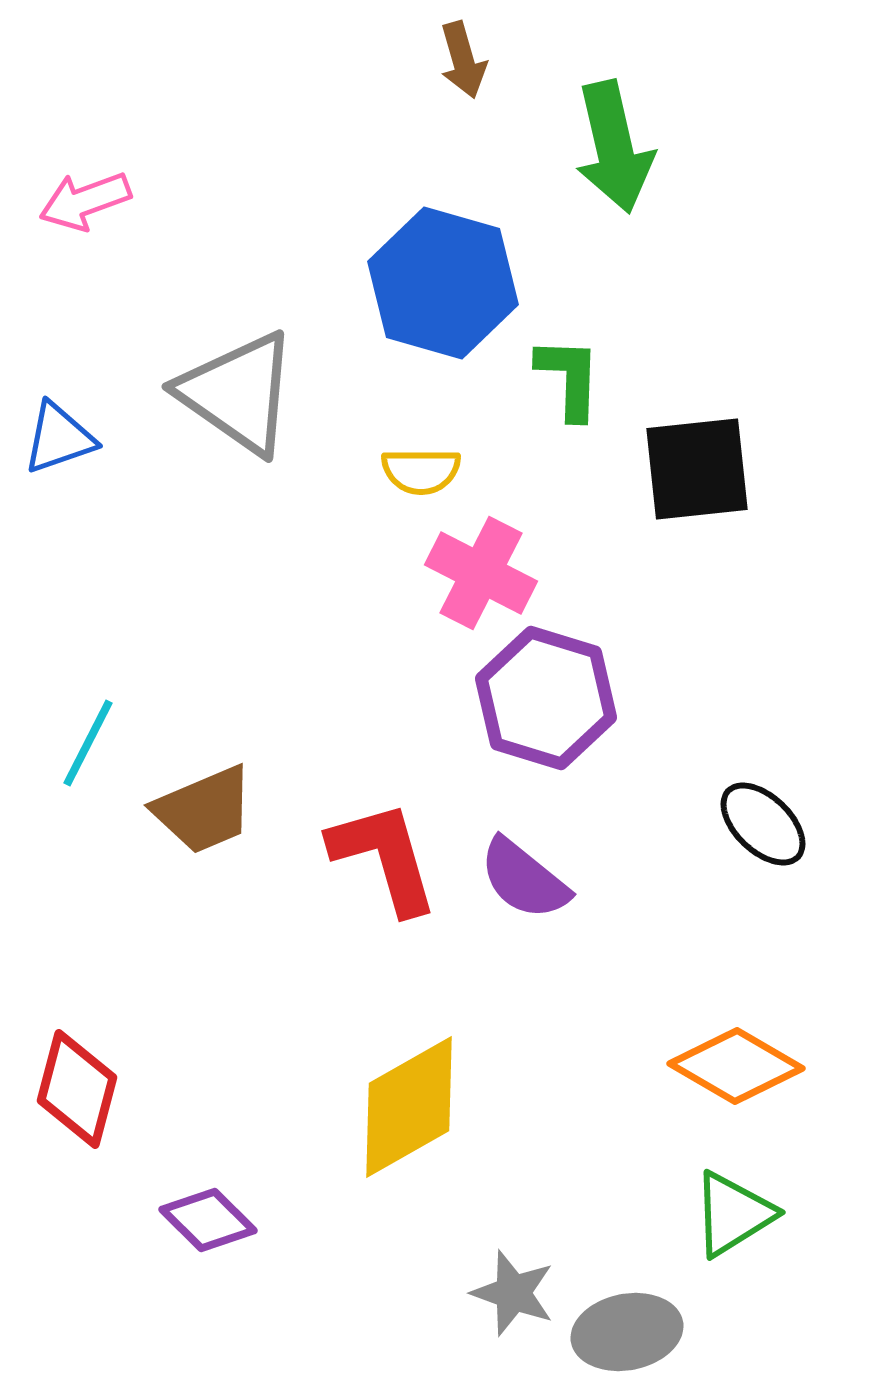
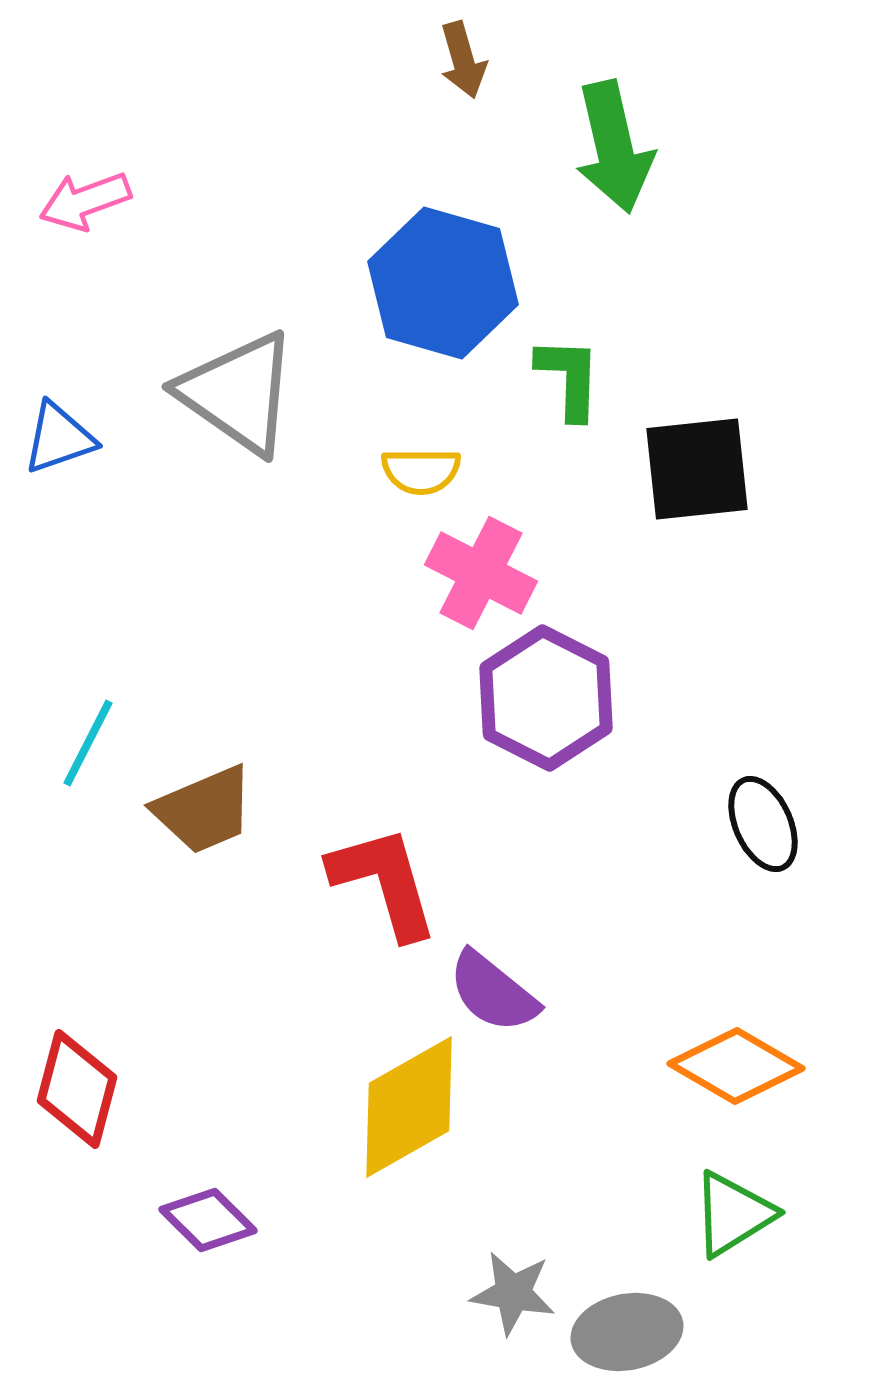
purple hexagon: rotated 10 degrees clockwise
black ellipse: rotated 22 degrees clockwise
red L-shape: moved 25 px down
purple semicircle: moved 31 px left, 113 px down
gray star: rotated 10 degrees counterclockwise
